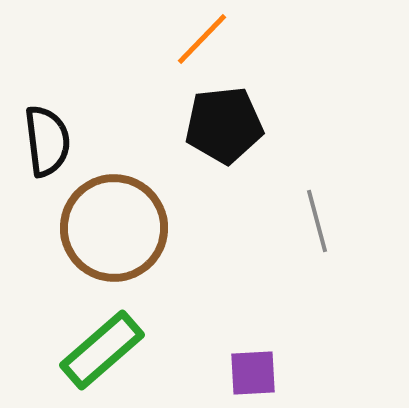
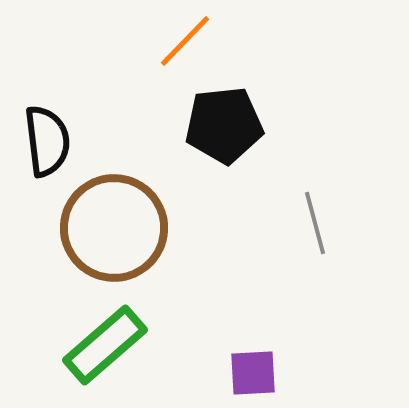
orange line: moved 17 px left, 2 px down
gray line: moved 2 px left, 2 px down
green rectangle: moved 3 px right, 5 px up
